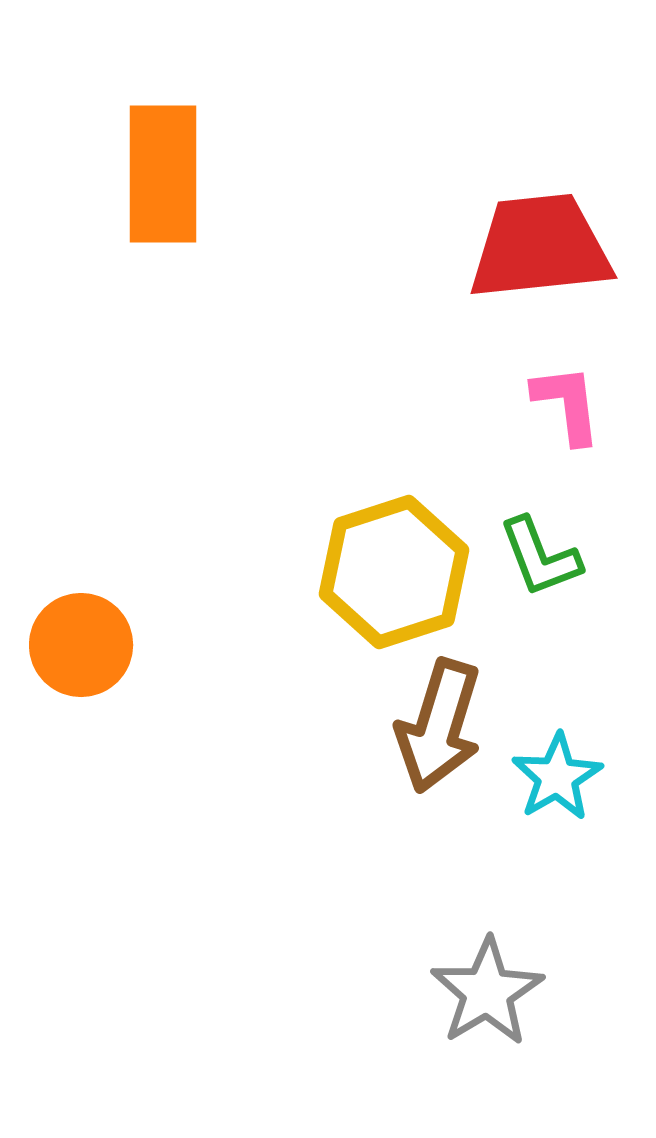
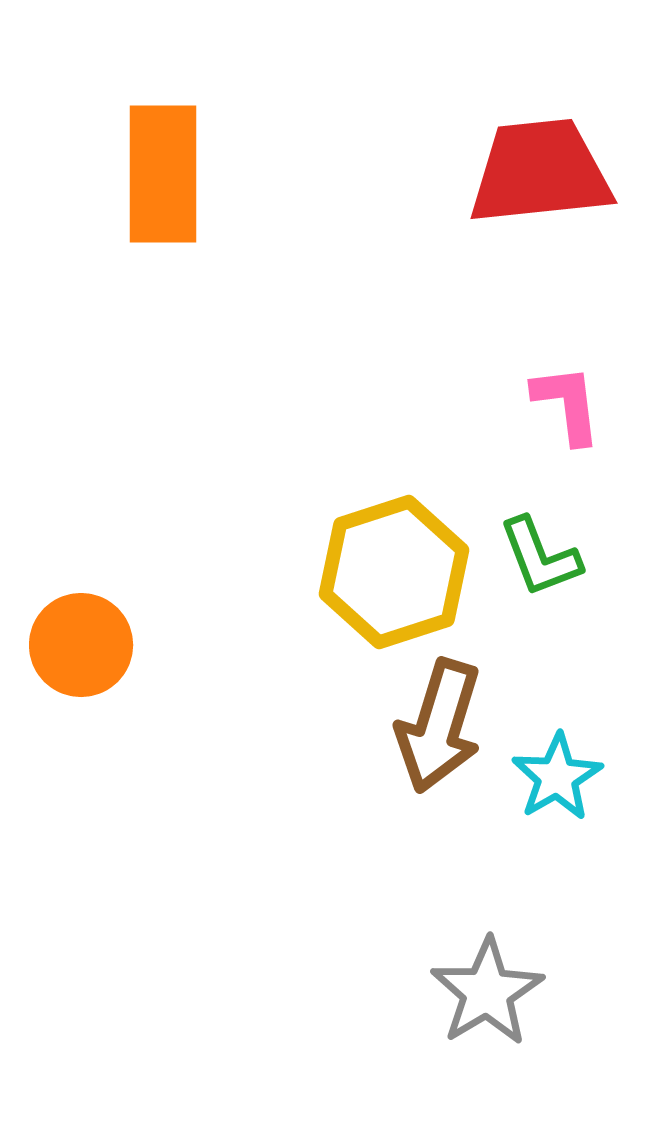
red trapezoid: moved 75 px up
